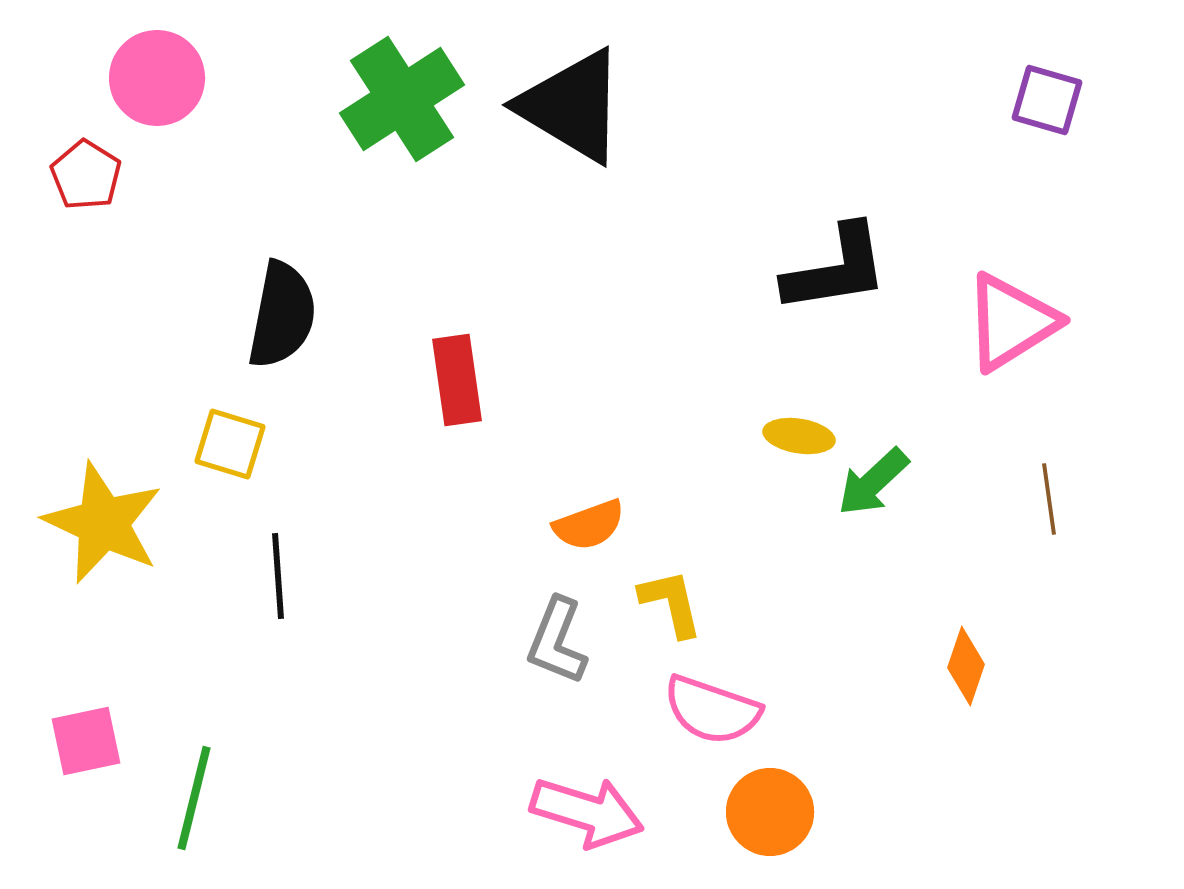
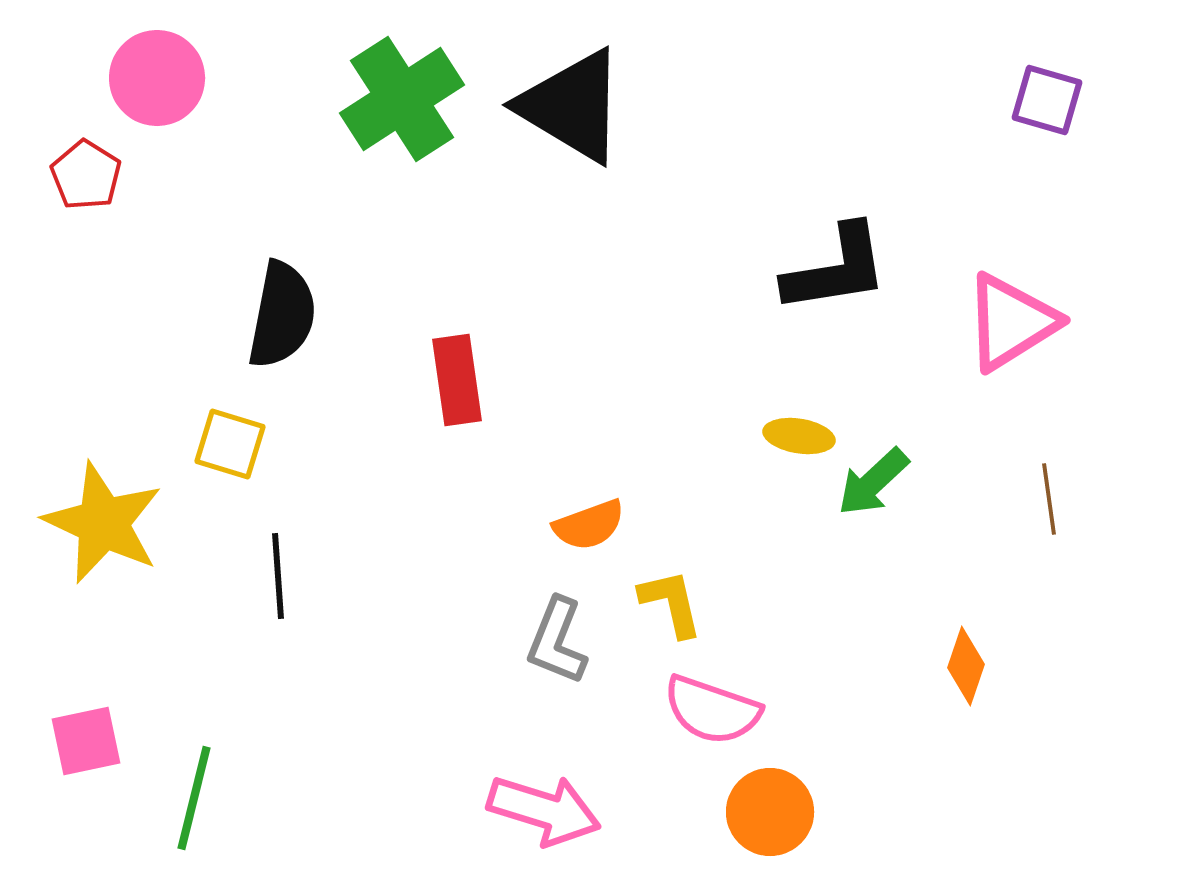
pink arrow: moved 43 px left, 2 px up
